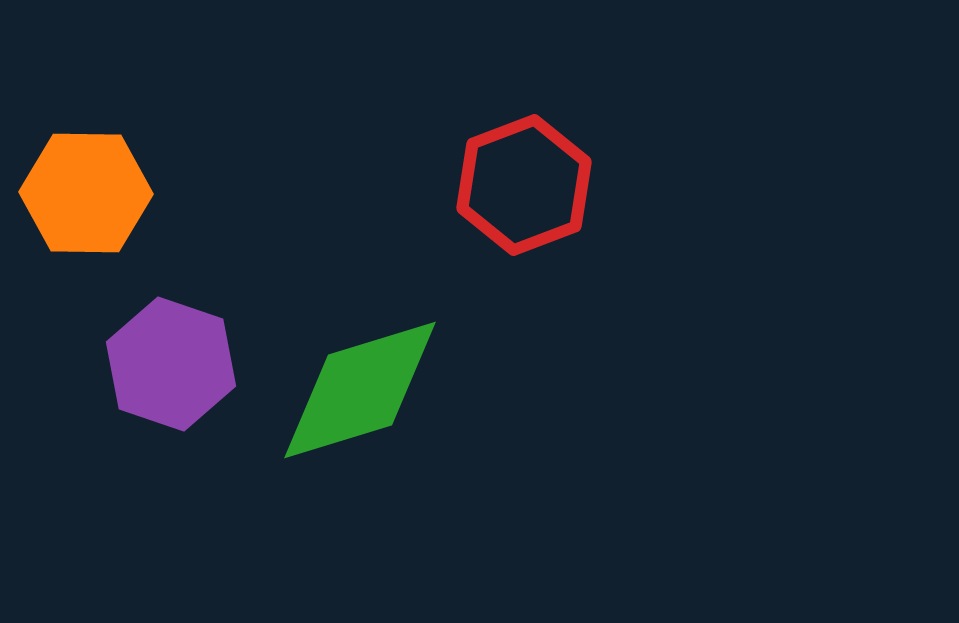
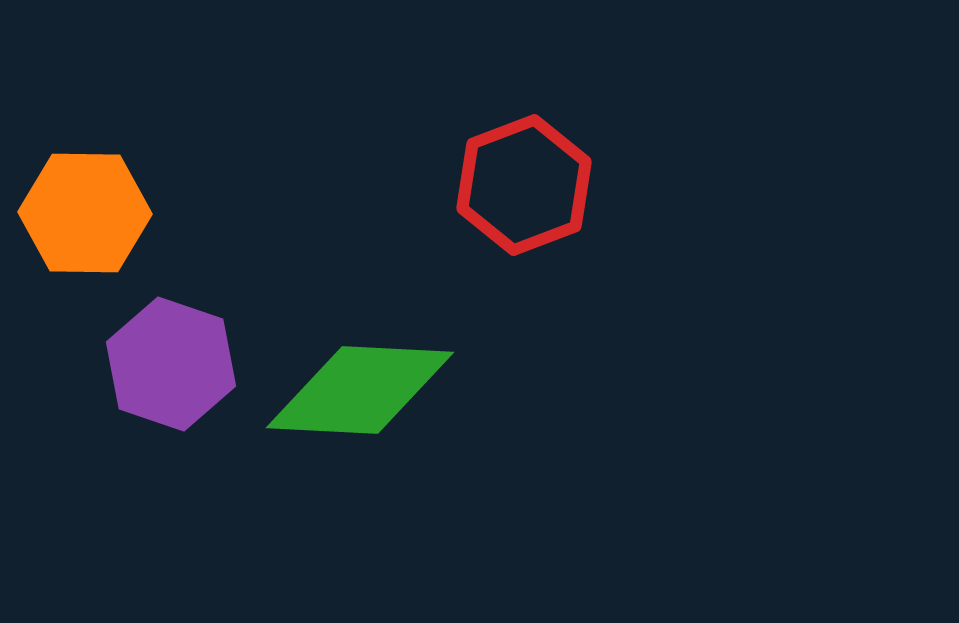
orange hexagon: moved 1 px left, 20 px down
green diamond: rotated 20 degrees clockwise
